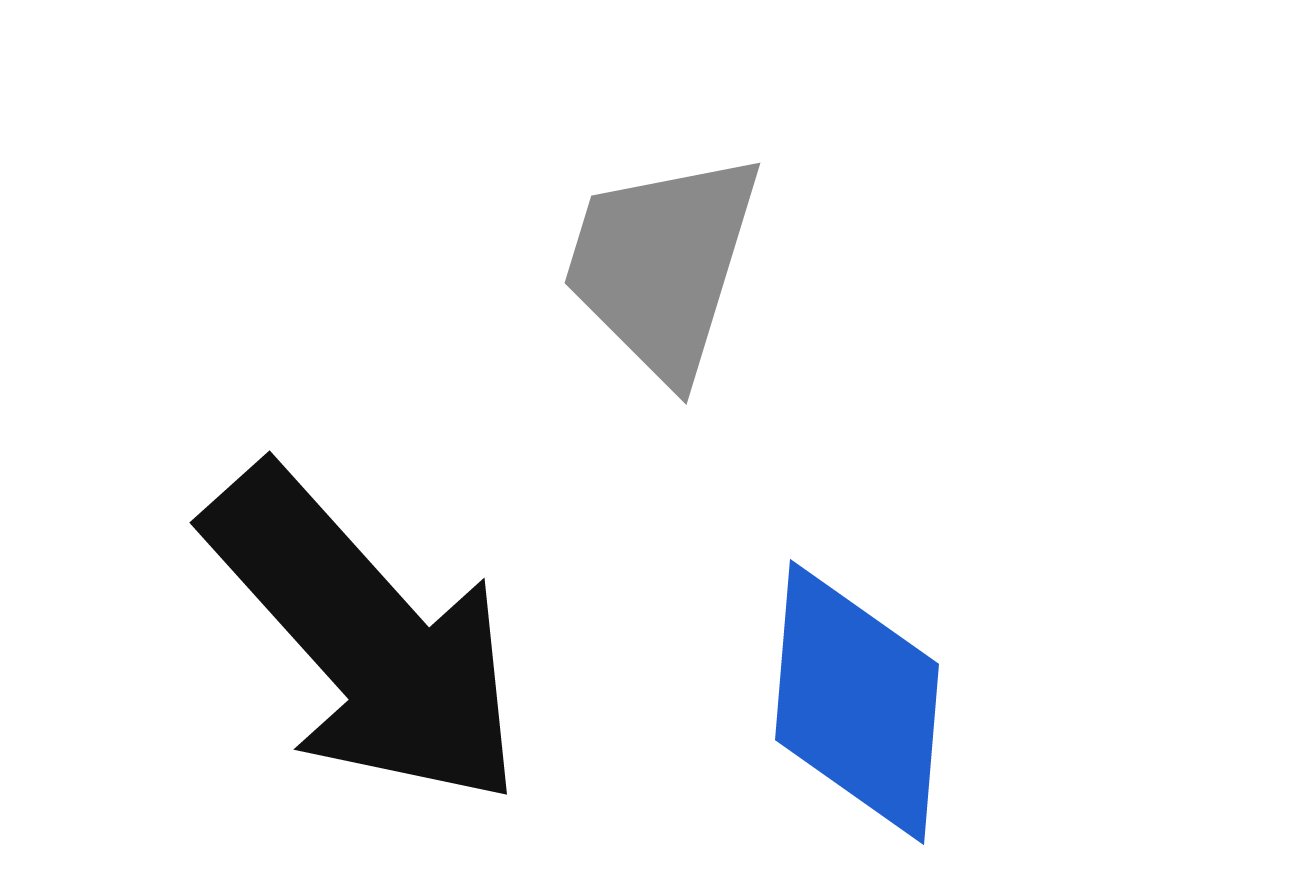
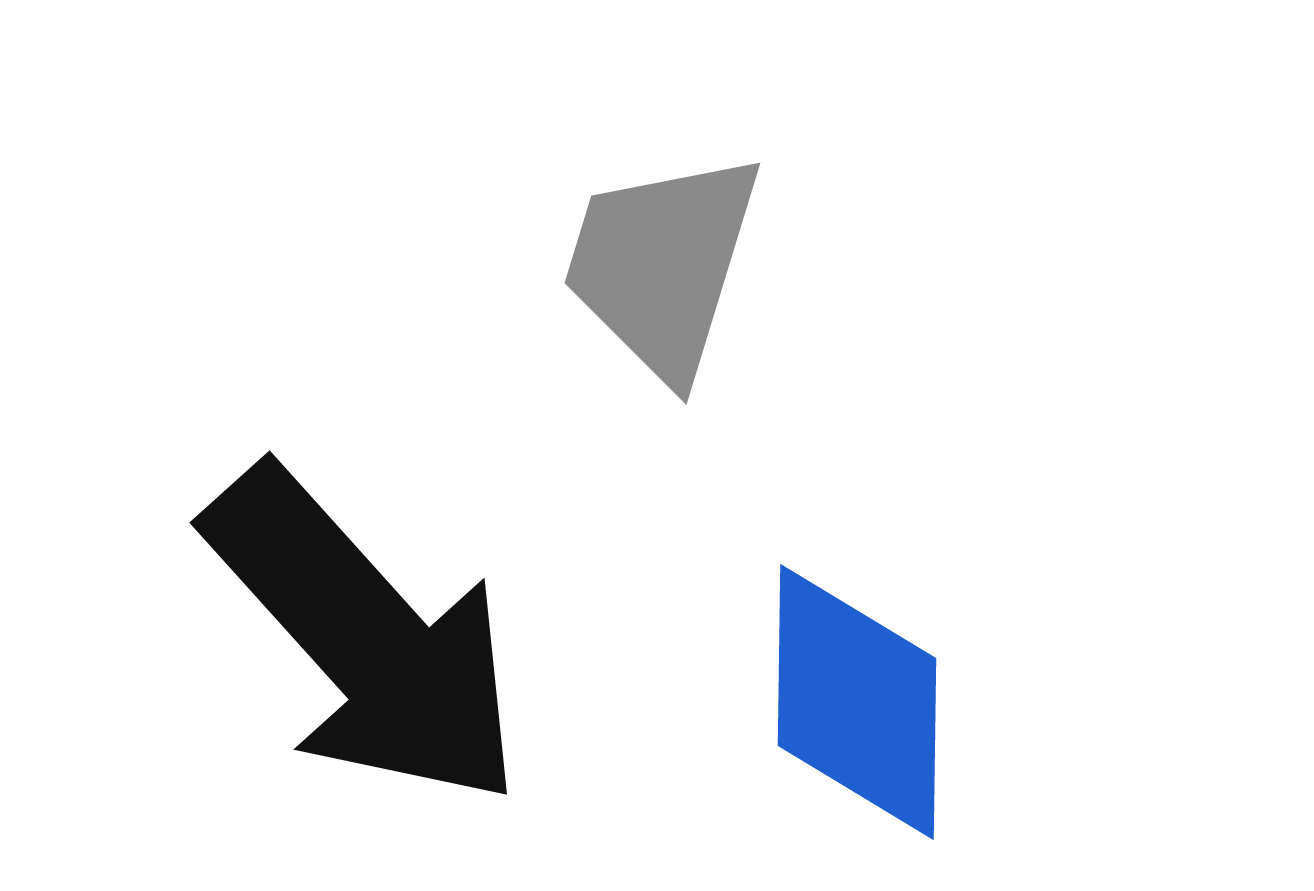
blue diamond: rotated 4 degrees counterclockwise
